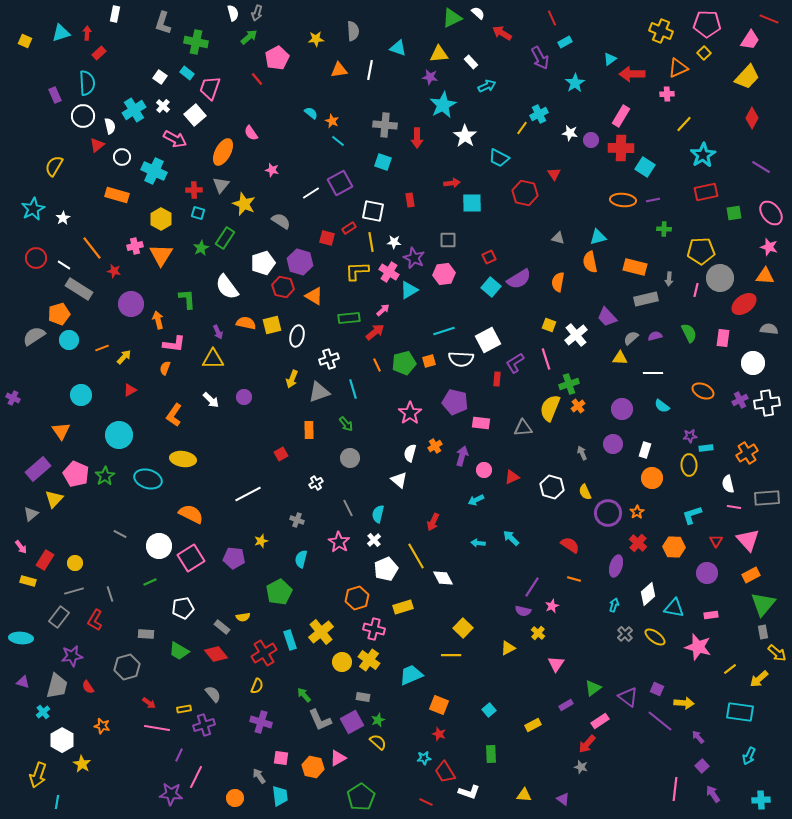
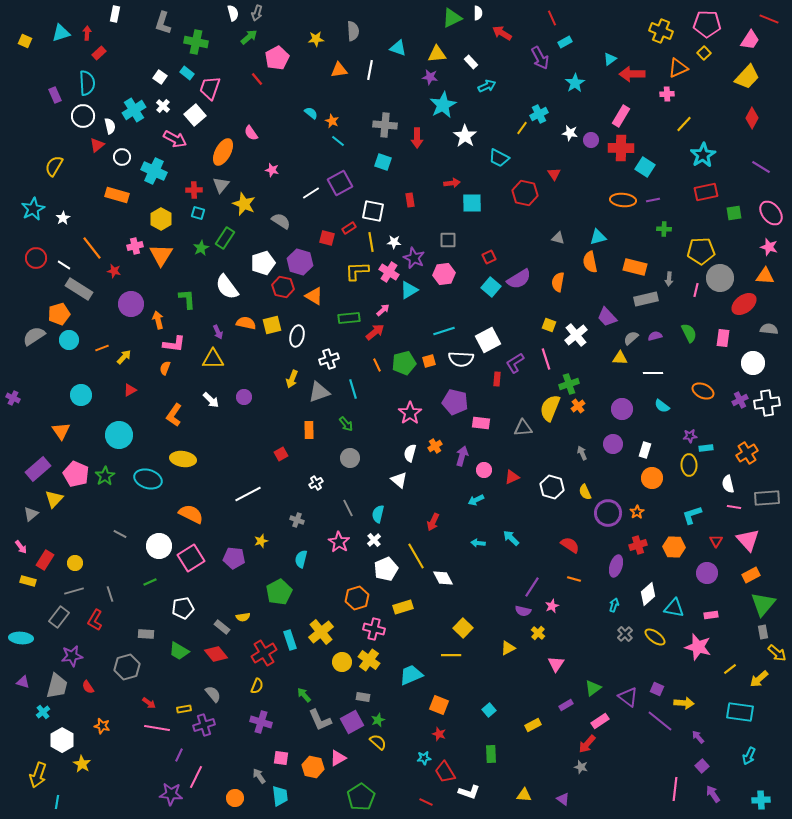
white semicircle at (478, 13): rotated 48 degrees clockwise
yellow triangle at (439, 54): moved 2 px left
red cross at (638, 543): moved 2 px down; rotated 30 degrees clockwise
